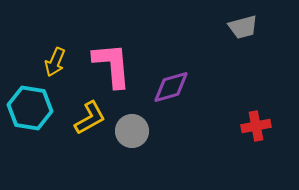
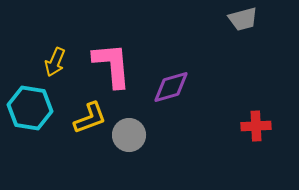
gray trapezoid: moved 8 px up
yellow L-shape: rotated 9 degrees clockwise
red cross: rotated 8 degrees clockwise
gray circle: moved 3 px left, 4 px down
